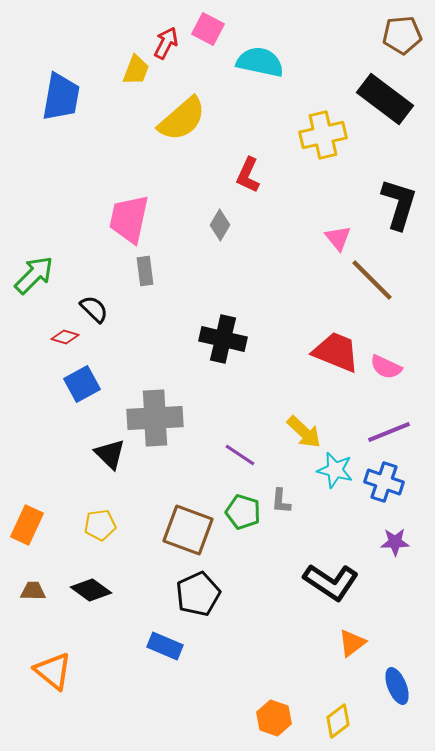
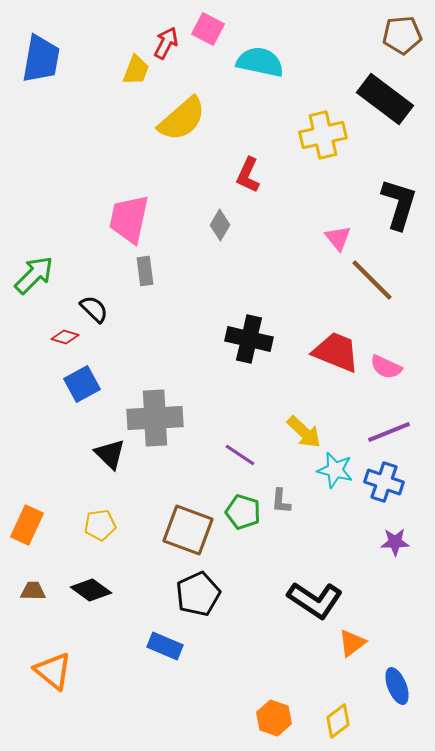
blue trapezoid at (61, 97): moved 20 px left, 38 px up
black cross at (223, 339): moved 26 px right
black L-shape at (331, 582): moved 16 px left, 18 px down
